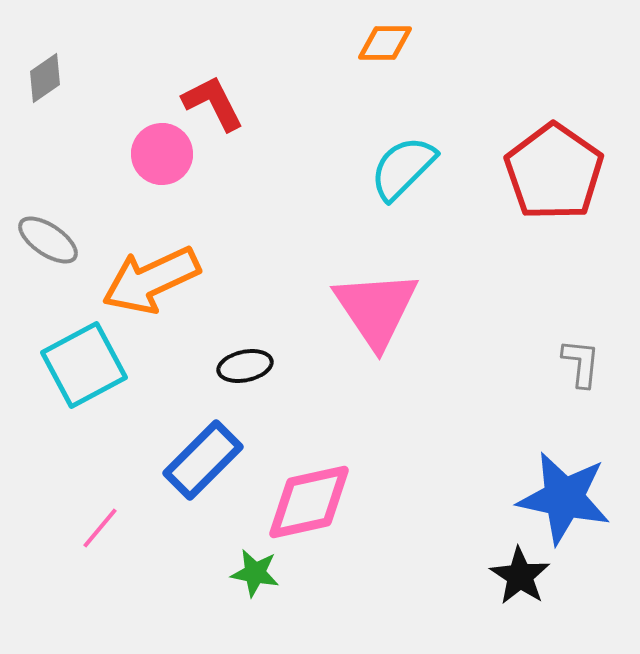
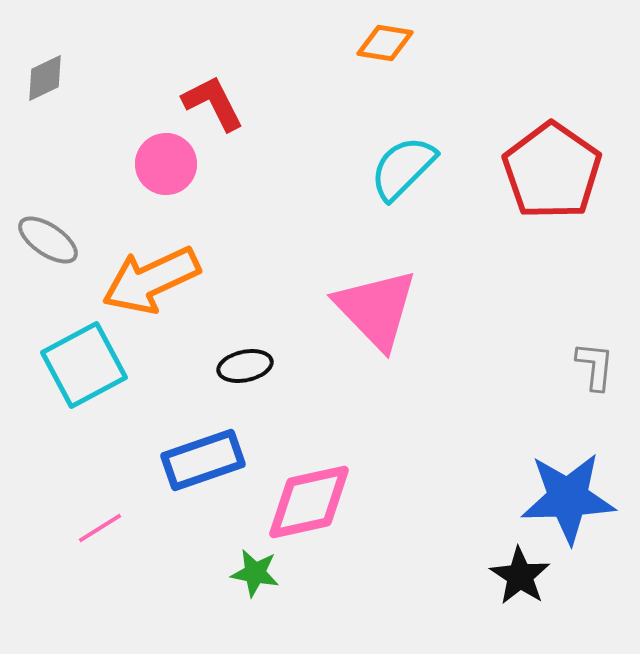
orange diamond: rotated 8 degrees clockwise
gray diamond: rotated 9 degrees clockwise
pink circle: moved 4 px right, 10 px down
red pentagon: moved 2 px left, 1 px up
pink triangle: rotated 10 degrees counterclockwise
gray L-shape: moved 14 px right, 3 px down
blue rectangle: rotated 26 degrees clockwise
blue star: moved 4 px right; rotated 14 degrees counterclockwise
pink line: rotated 18 degrees clockwise
